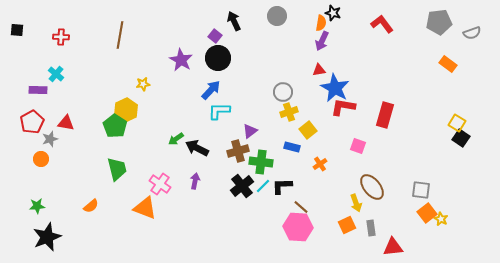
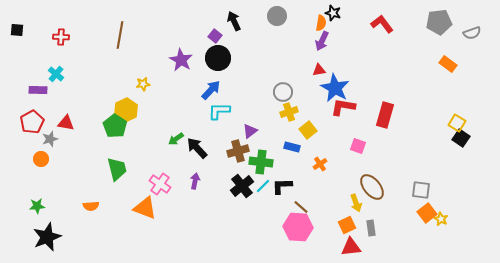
black arrow at (197, 148): rotated 20 degrees clockwise
orange semicircle at (91, 206): rotated 35 degrees clockwise
red triangle at (393, 247): moved 42 px left
